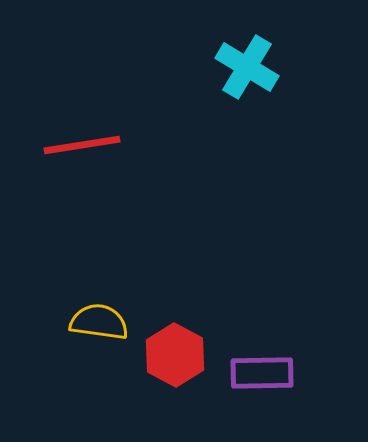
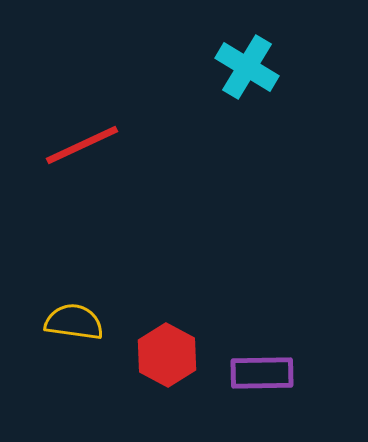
red line: rotated 16 degrees counterclockwise
yellow semicircle: moved 25 px left
red hexagon: moved 8 px left
